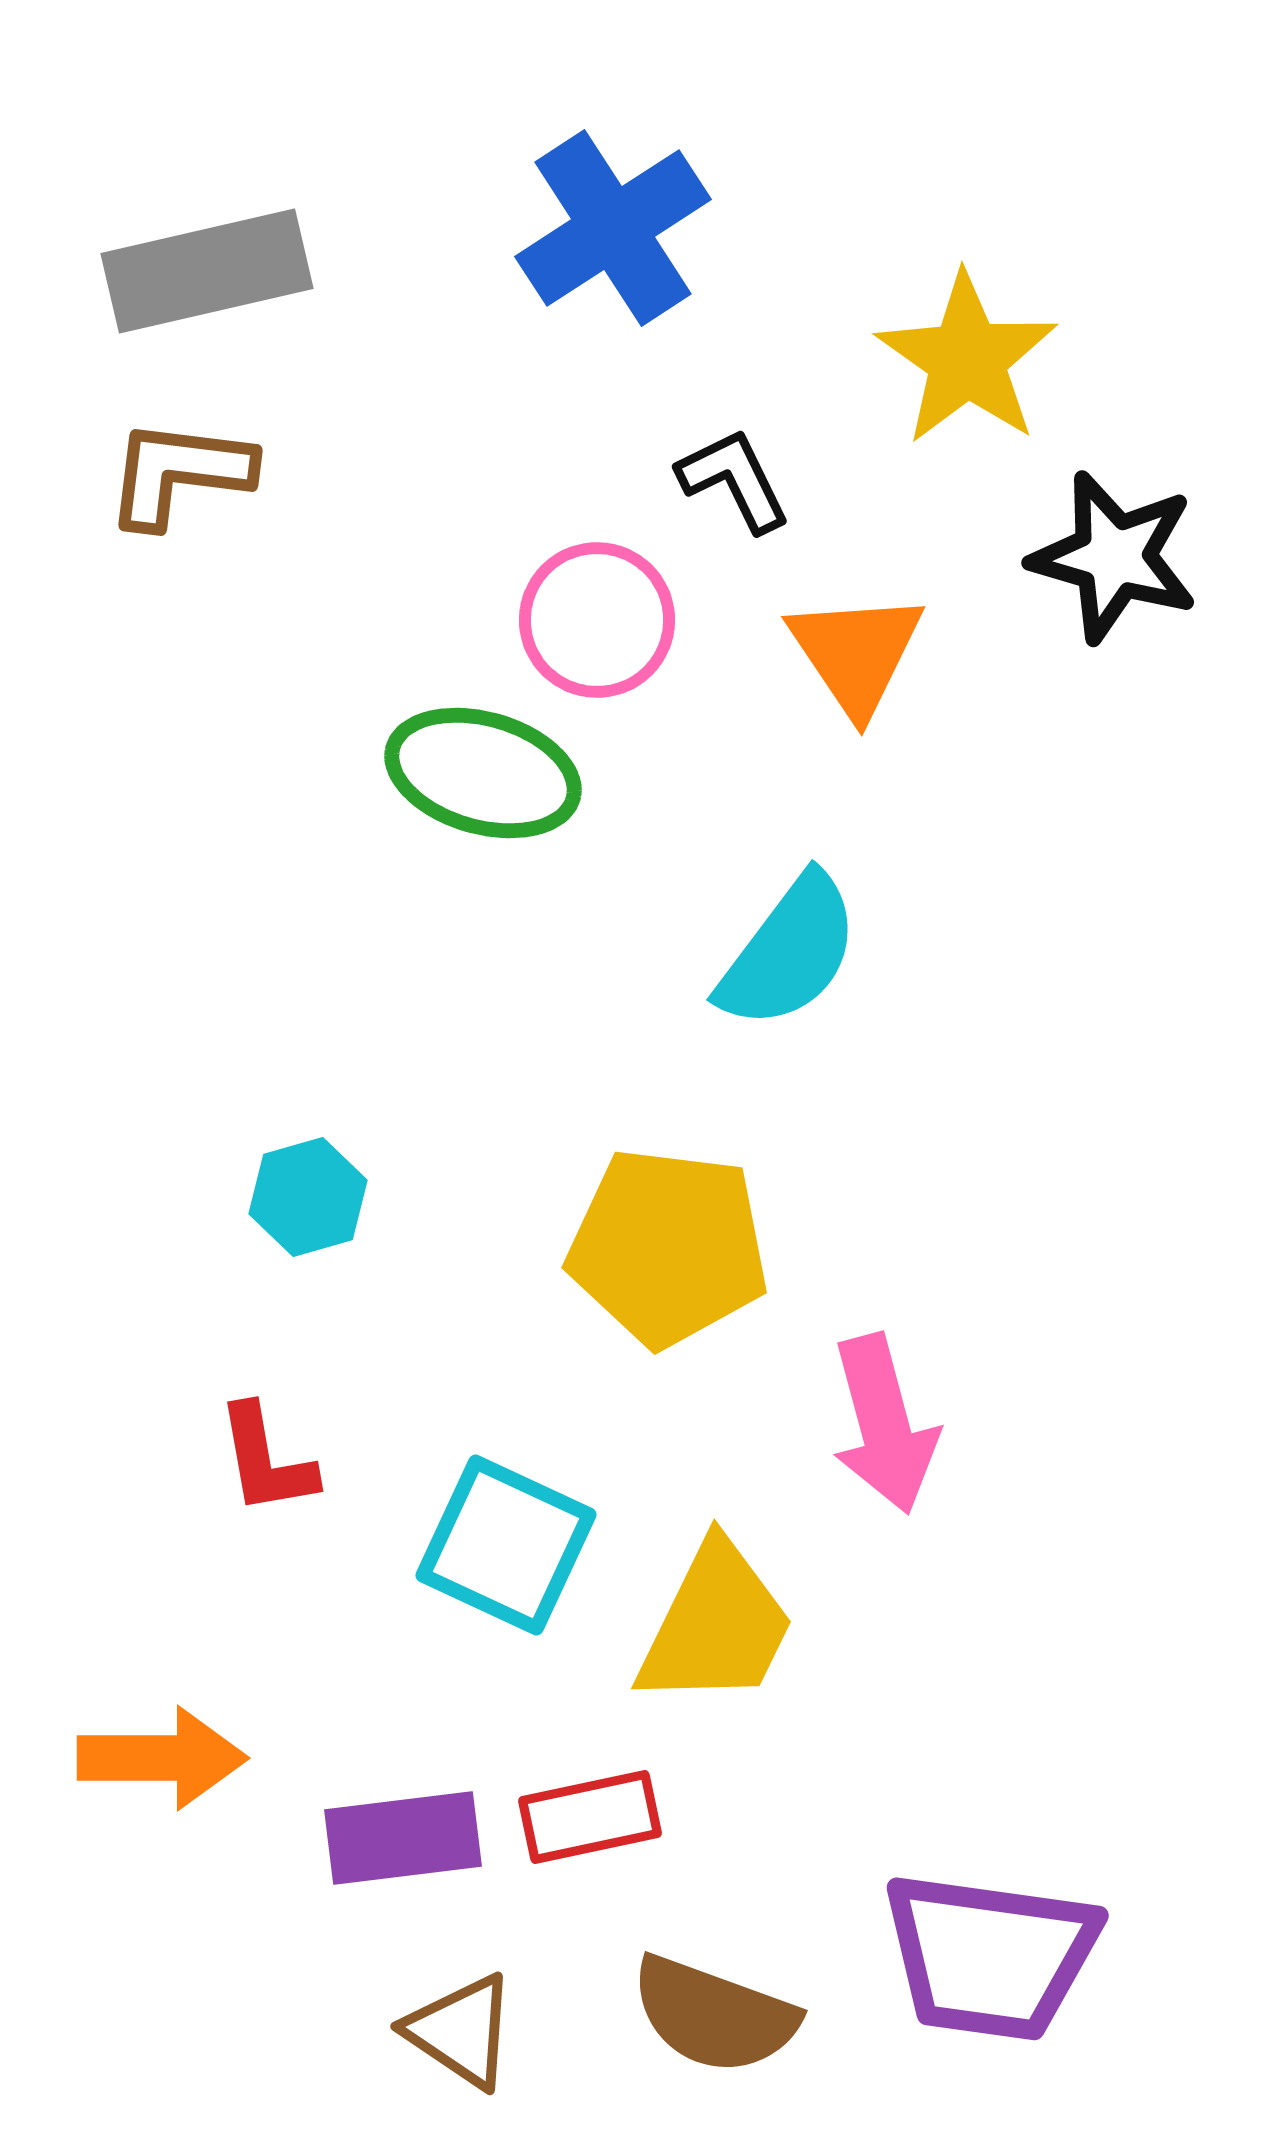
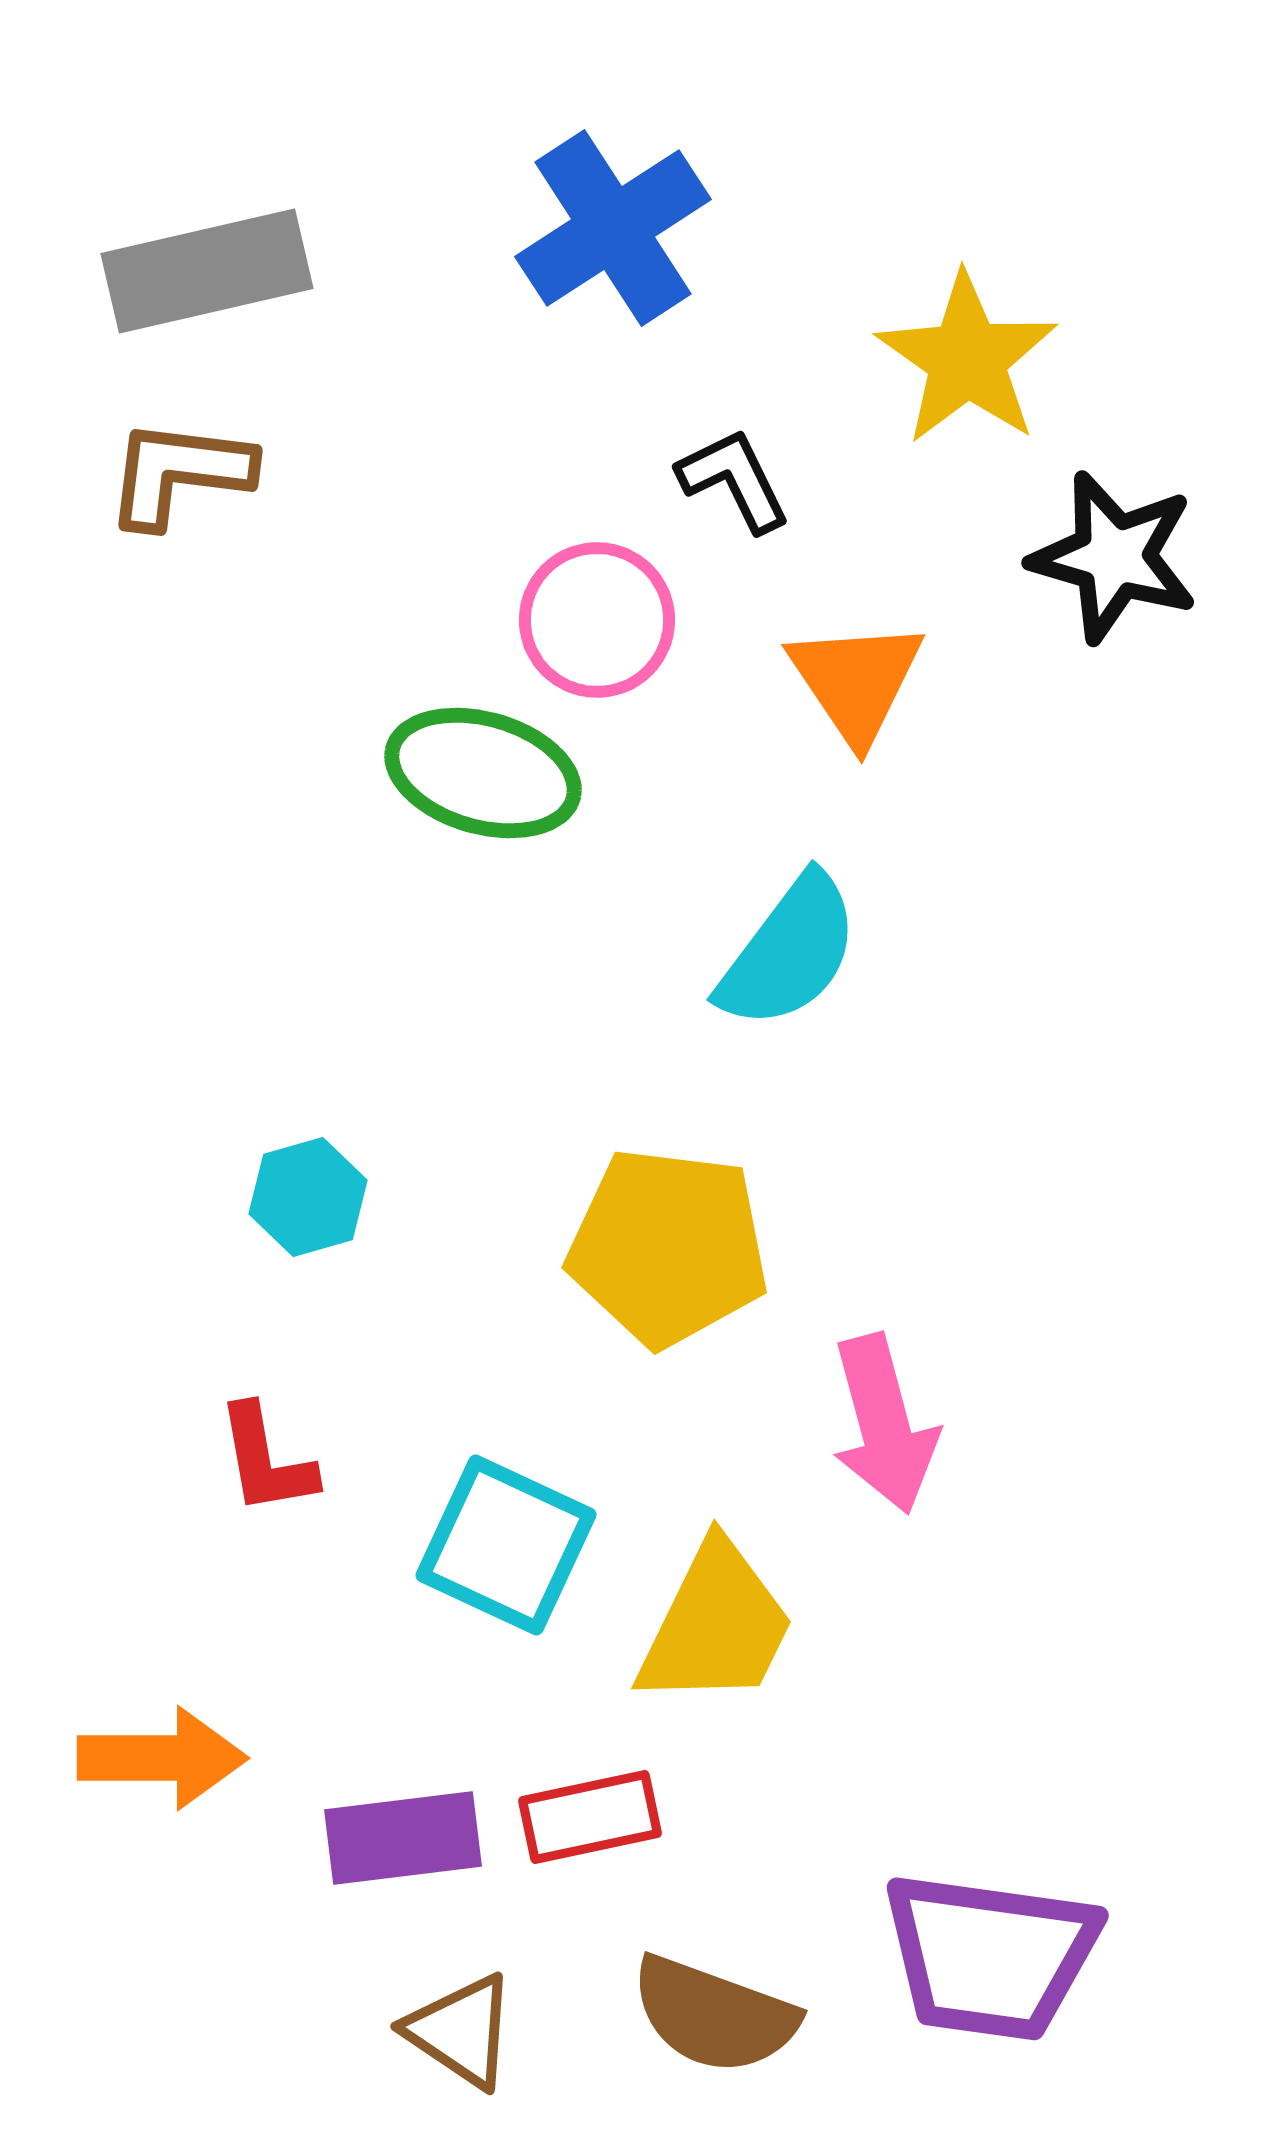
orange triangle: moved 28 px down
